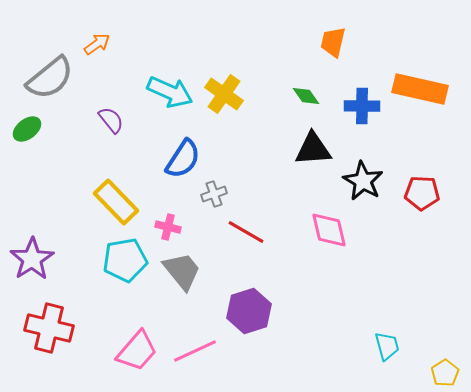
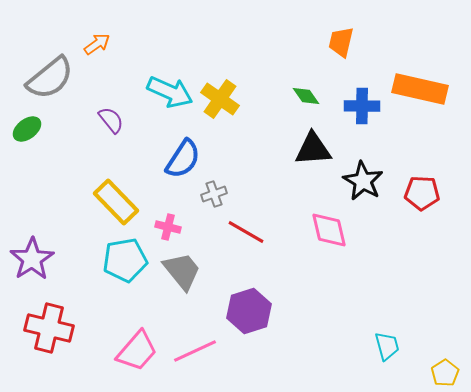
orange trapezoid: moved 8 px right
yellow cross: moved 4 px left, 5 px down
